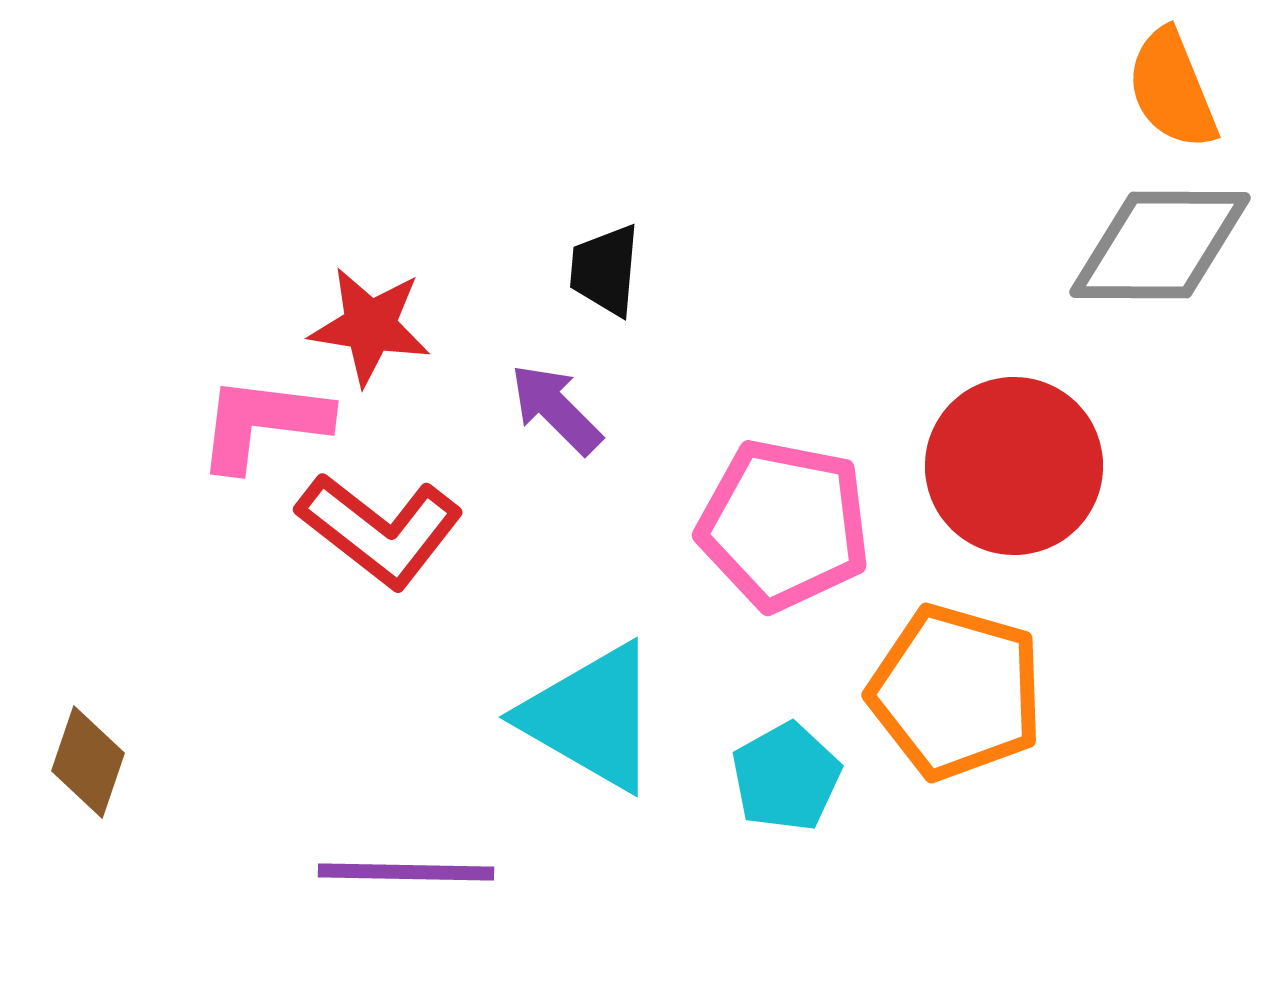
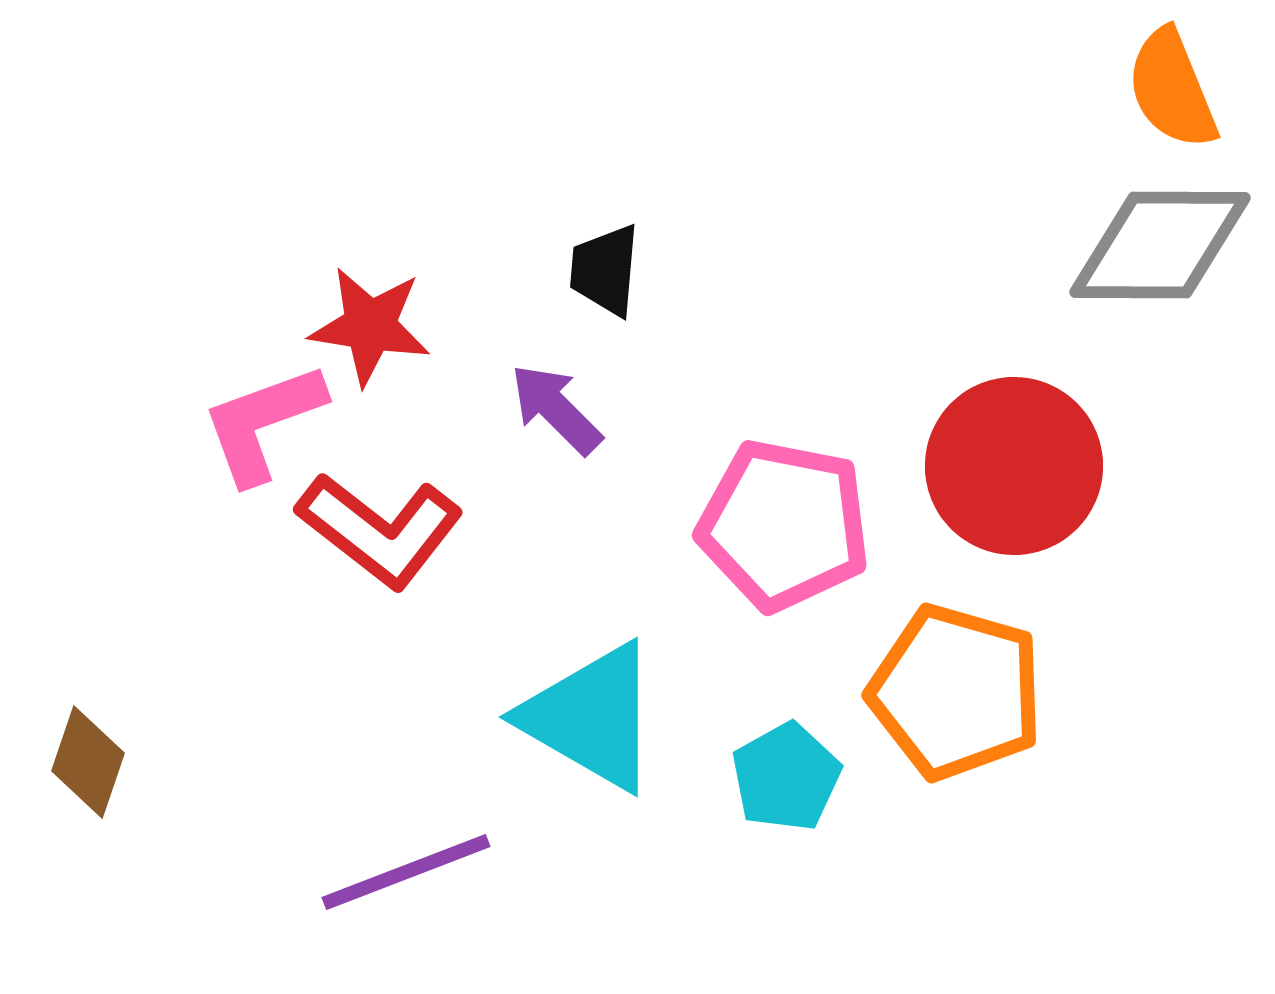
pink L-shape: rotated 27 degrees counterclockwise
purple line: rotated 22 degrees counterclockwise
